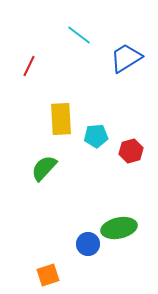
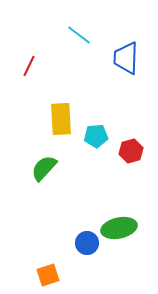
blue trapezoid: rotated 56 degrees counterclockwise
blue circle: moved 1 px left, 1 px up
